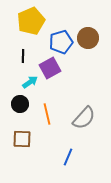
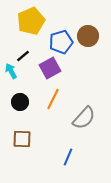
brown circle: moved 2 px up
black line: rotated 48 degrees clockwise
cyan arrow: moved 19 px left, 11 px up; rotated 84 degrees counterclockwise
black circle: moved 2 px up
orange line: moved 6 px right, 15 px up; rotated 40 degrees clockwise
